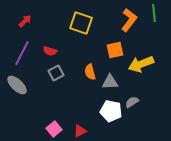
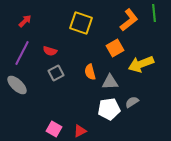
orange L-shape: rotated 15 degrees clockwise
orange square: moved 2 px up; rotated 18 degrees counterclockwise
white pentagon: moved 2 px left, 2 px up; rotated 20 degrees counterclockwise
pink square: rotated 21 degrees counterclockwise
